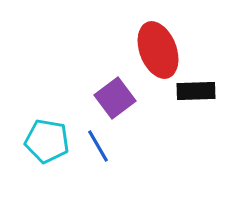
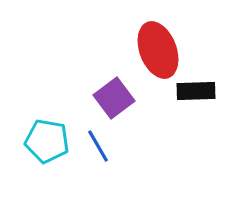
purple square: moved 1 px left
